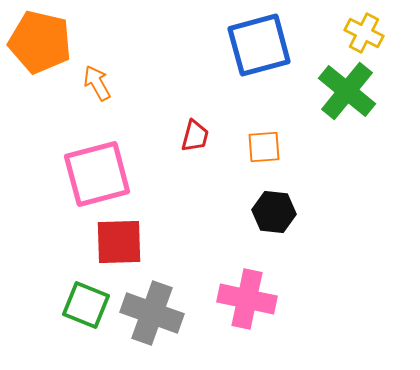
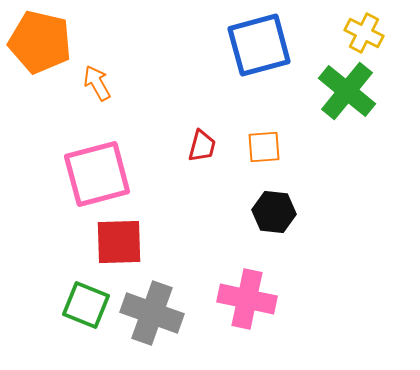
red trapezoid: moved 7 px right, 10 px down
